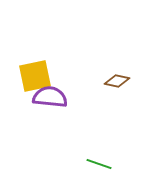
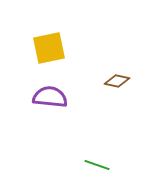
yellow square: moved 14 px right, 28 px up
green line: moved 2 px left, 1 px down
